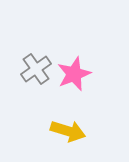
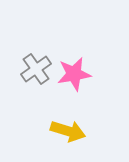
pink star: rotated 12 degrees clockwise
